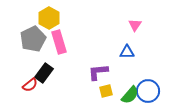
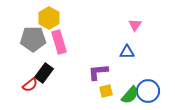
gray pentagon: rotated 25 degrees clockwise
